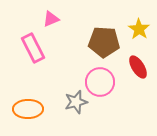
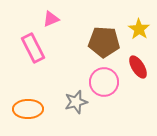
pink circle: moved 4 px right
